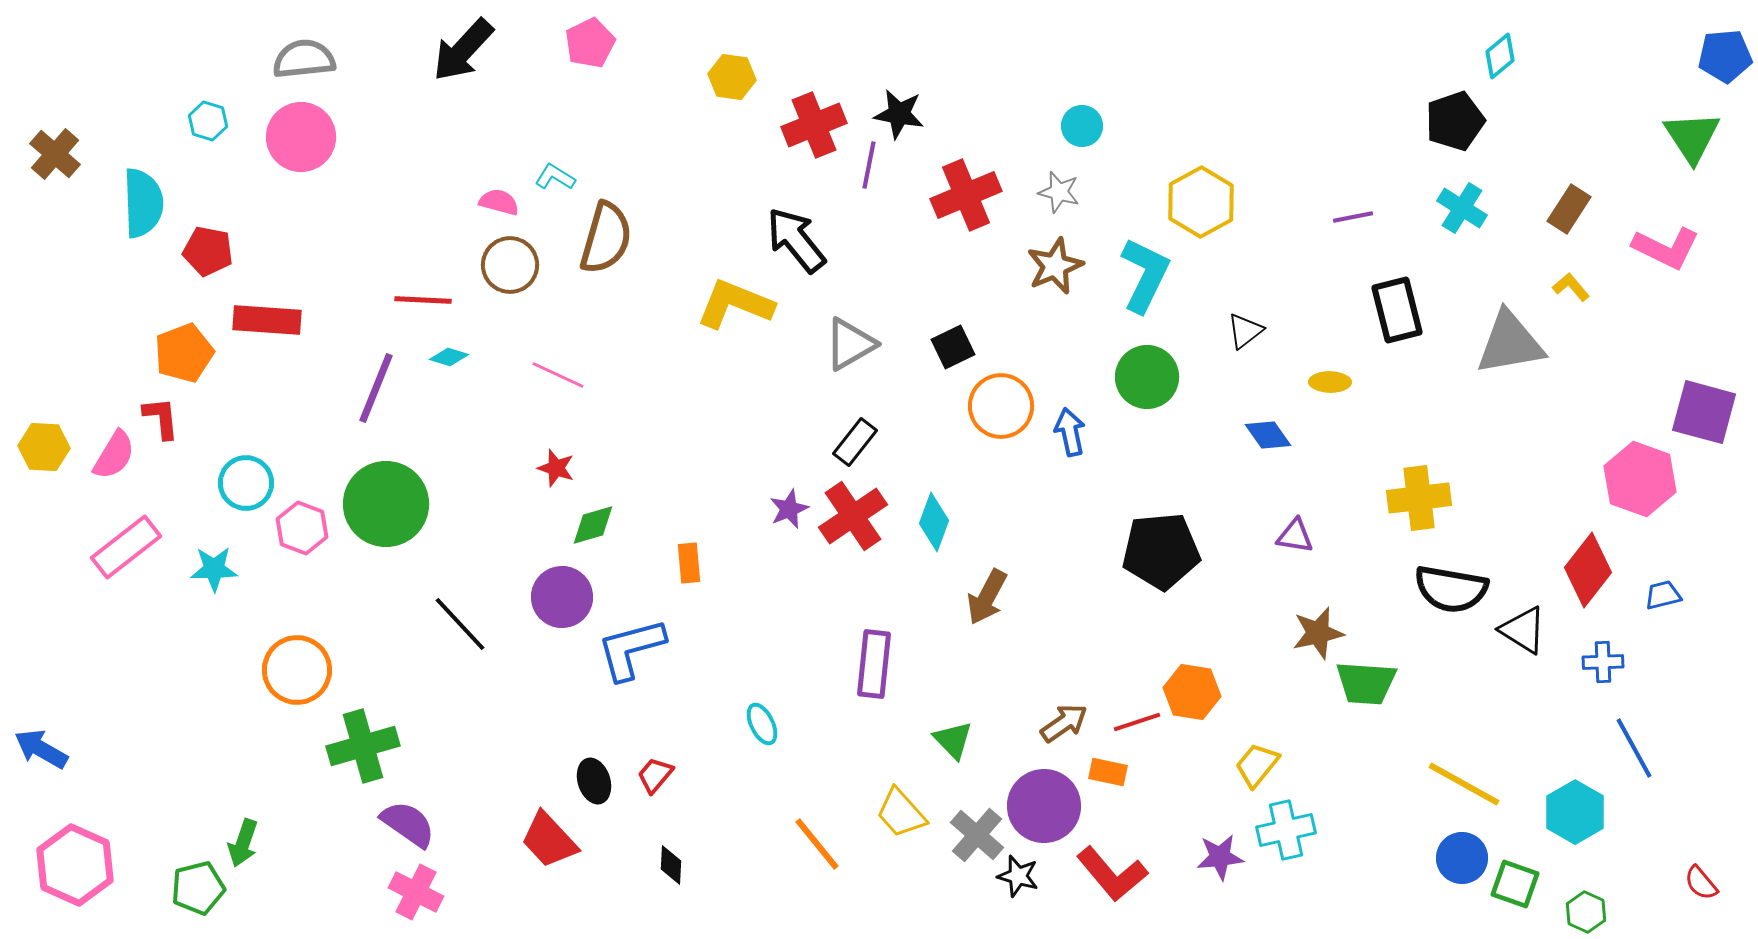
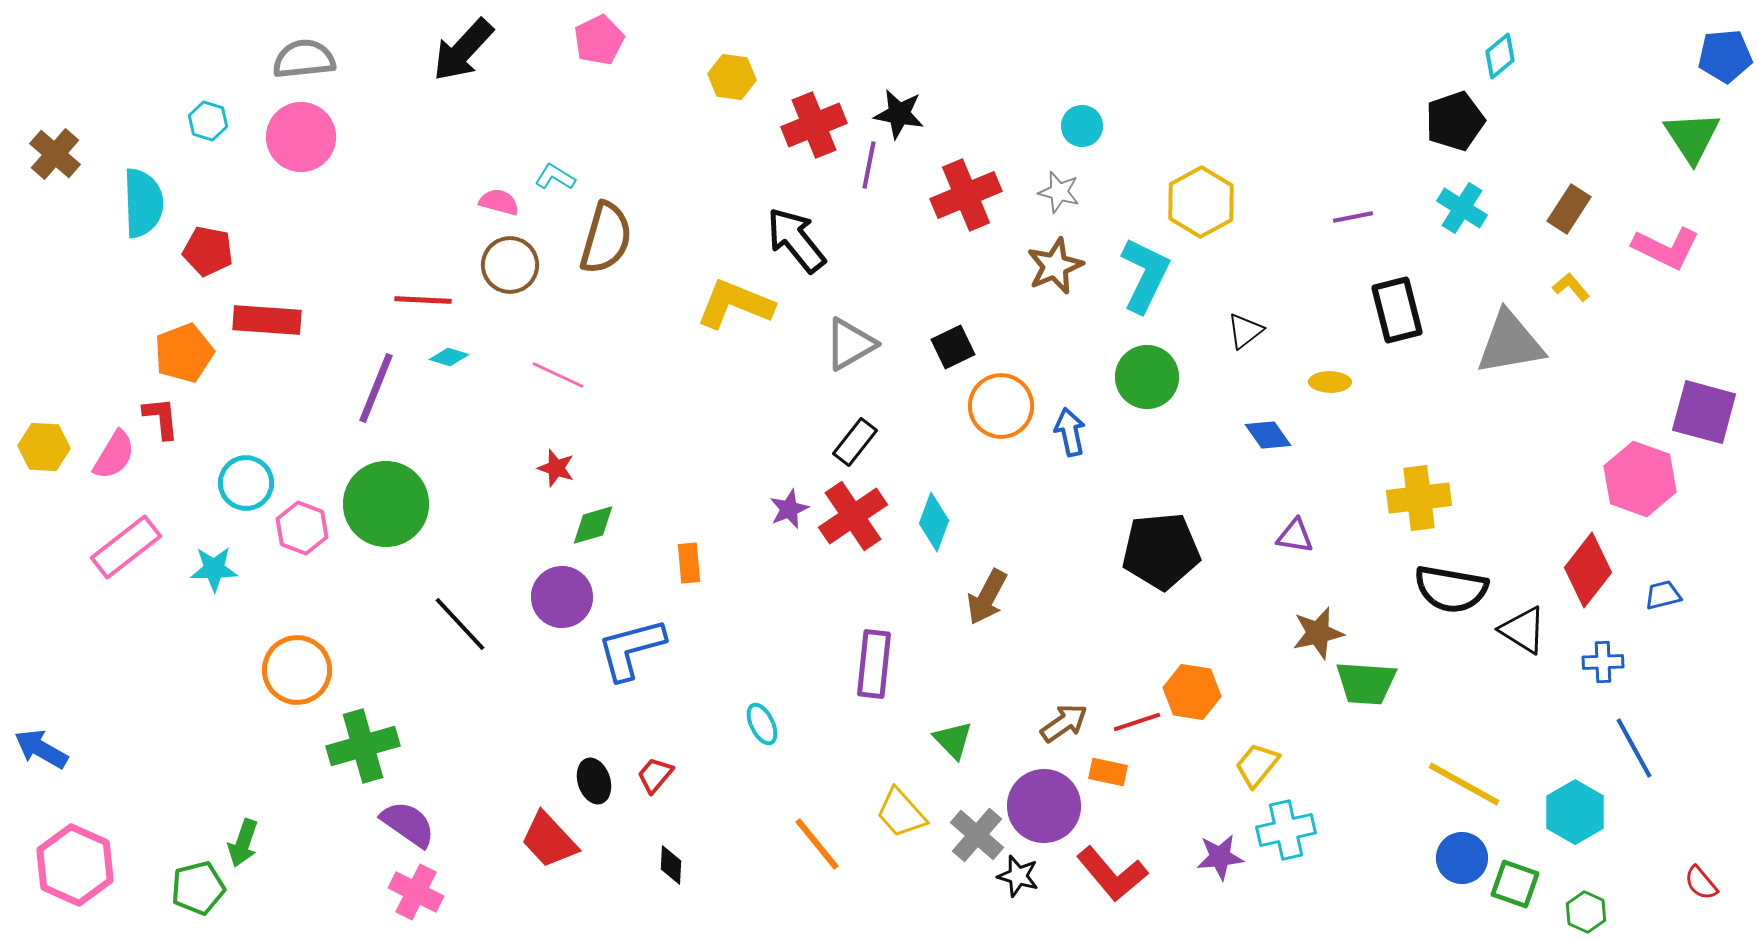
pink pentagon at (590, 43): moved 9 px right, 3 px up
